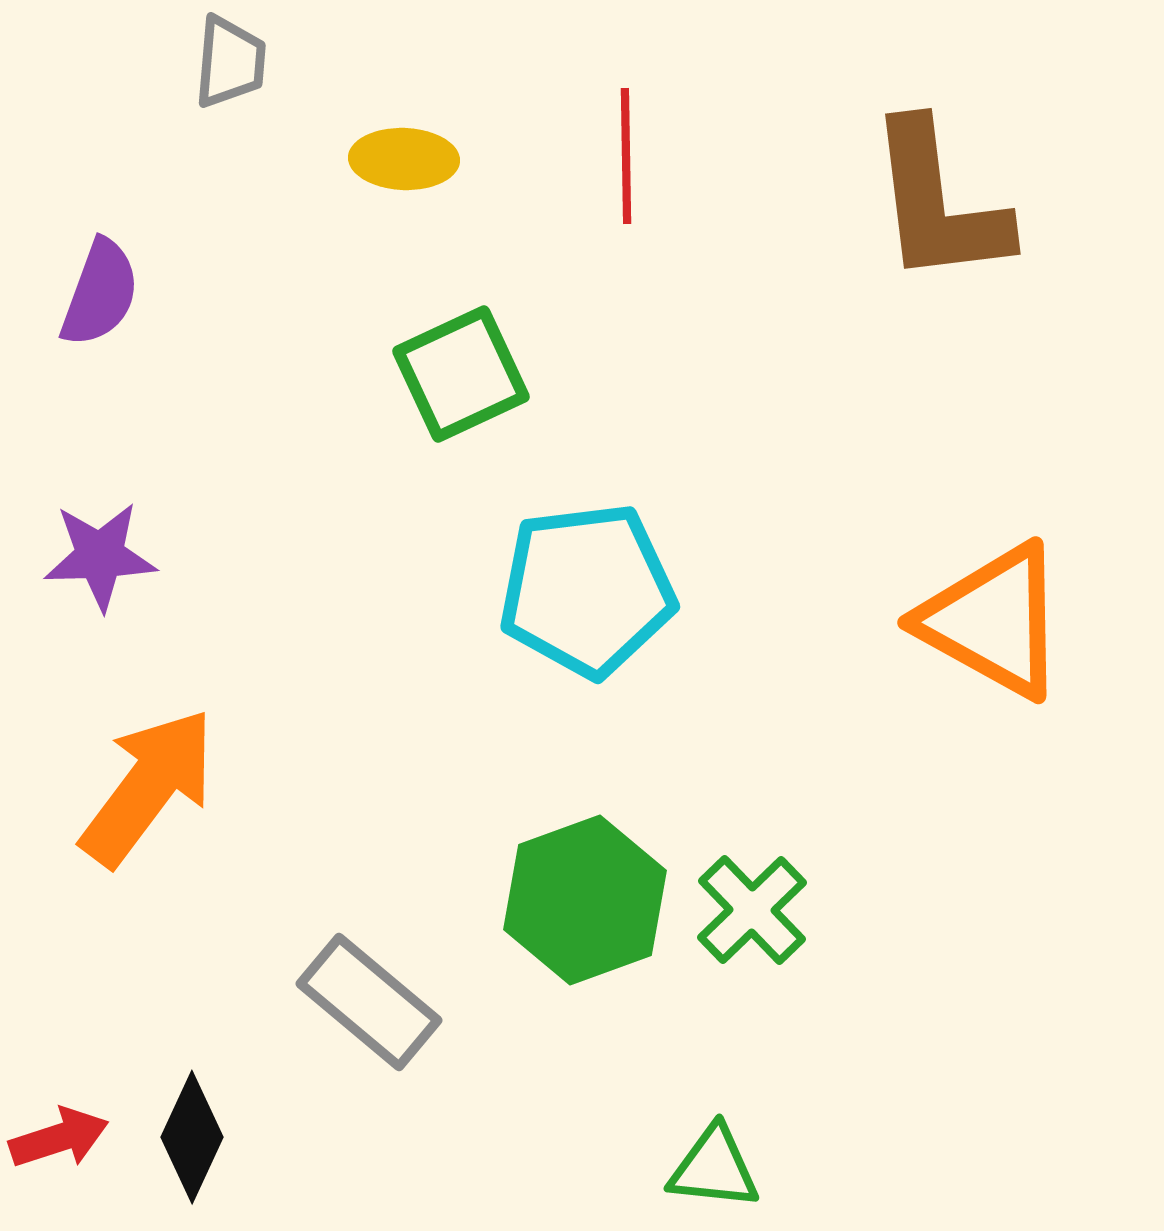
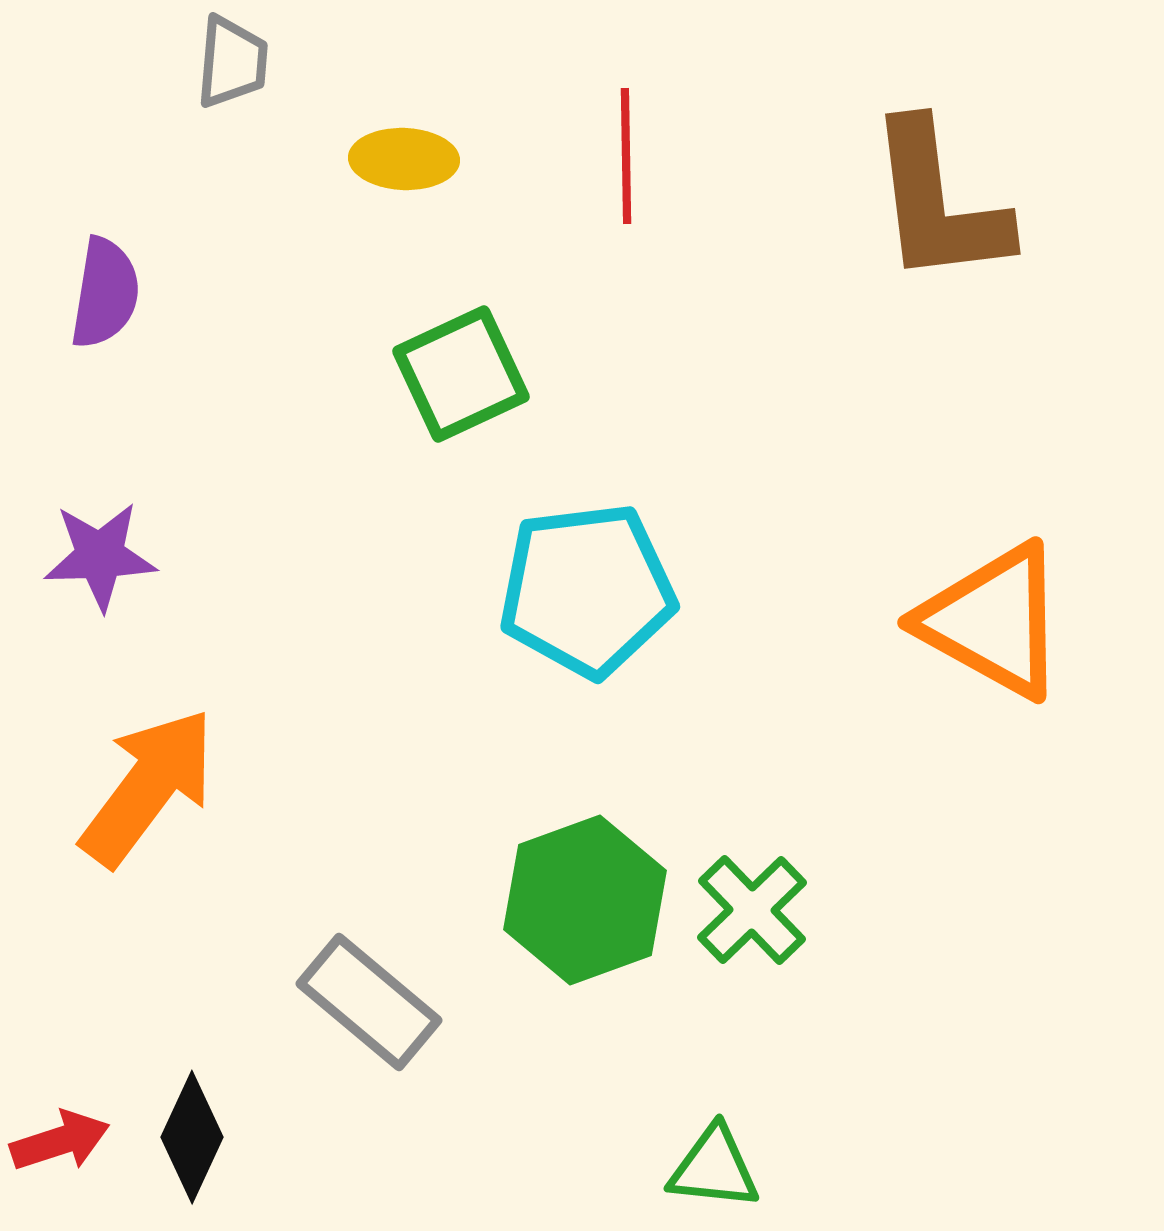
gray trapezoid: moved 2 px right
purple semicircle: moved 5 px right; rotated 11 degrees counterclockwise
red arrow: moved 1 px right, 3 px down
